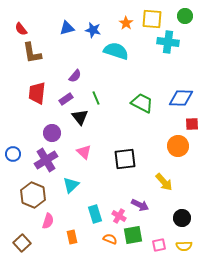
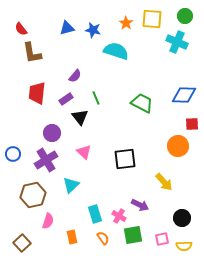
cyan cross: moved 9 px right; rotated 15 degrees clockwise
blue diamond: moved 3 px right, 3 px up
brown hexagon: rotated 25 degrees clockwise
orange semicircle: moved 7 px left, 1 px up; rotated 32 degrees clockwise
pink square: moved 3 px right, 6 px up
